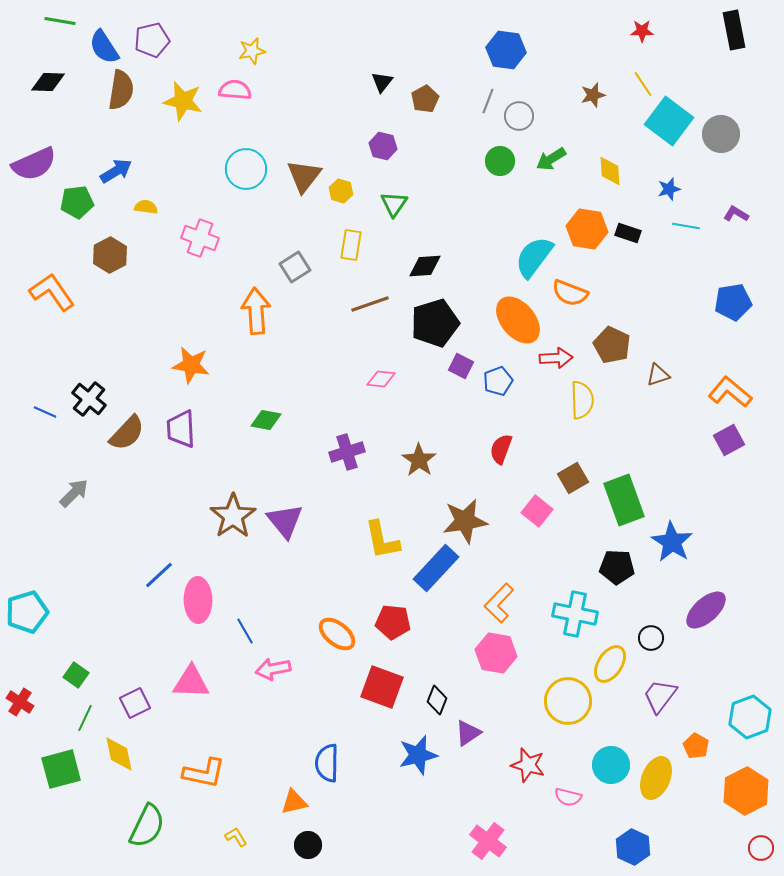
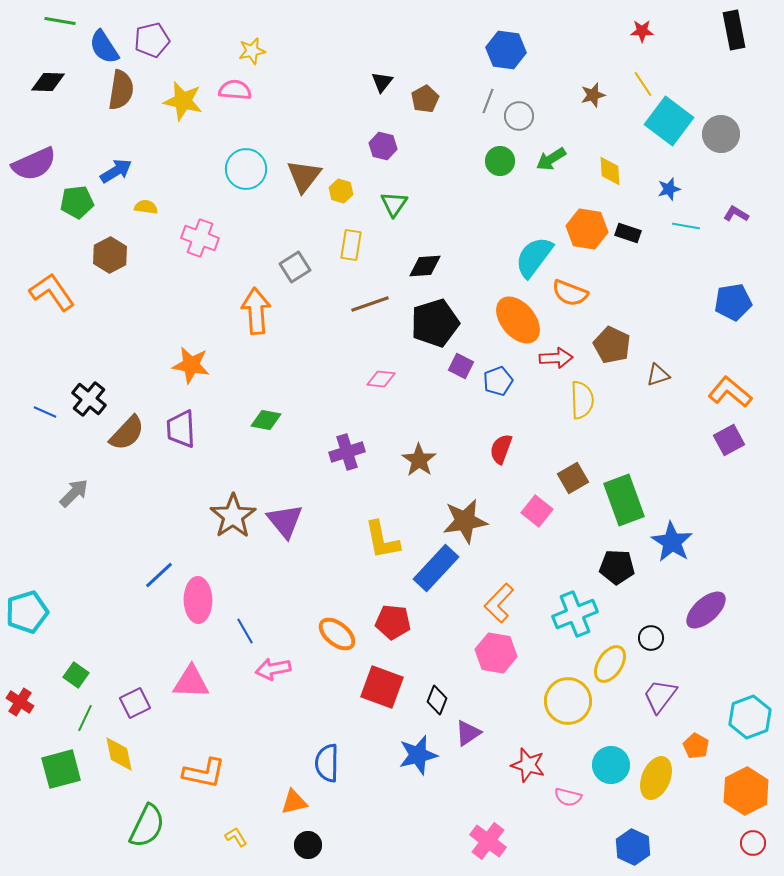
cyan cross at (575, 614): rotated 33 degrees counterclockwise
red circle at (761, 848): moved 8 px left, 5 px up
